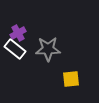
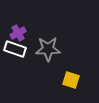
white rectangle: rotated 20 degrees counterclockwise
yellow square: moved 1 px down; rotated 24 degrees clockwise
